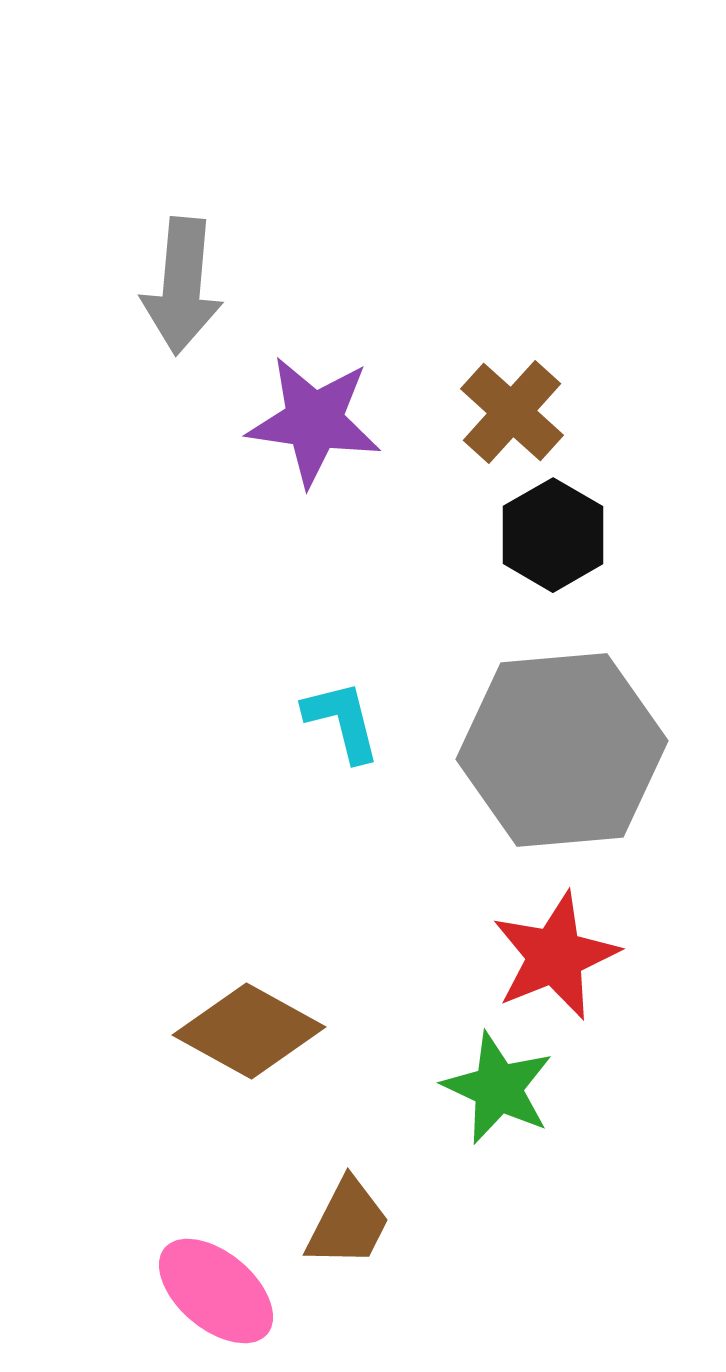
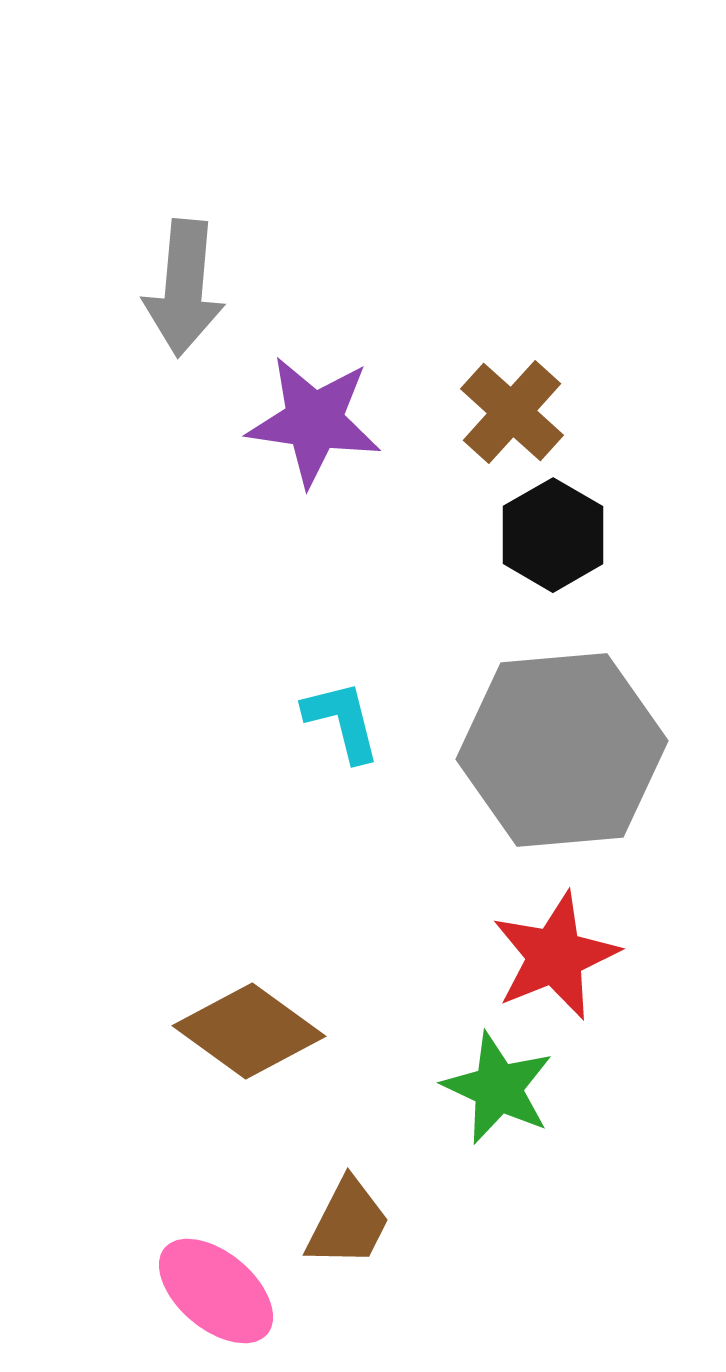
gray arrow: moved 2 px right, 2 px down
brown diamond: rotated 7 degrees clockwise
